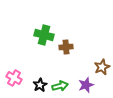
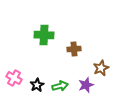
green cross: rotated 12 degrees counterclockwise
brown cross: moved 8 px right, 2 px down
brown star: moved 1 px left, 1 px down
black star: moved 3 px left
